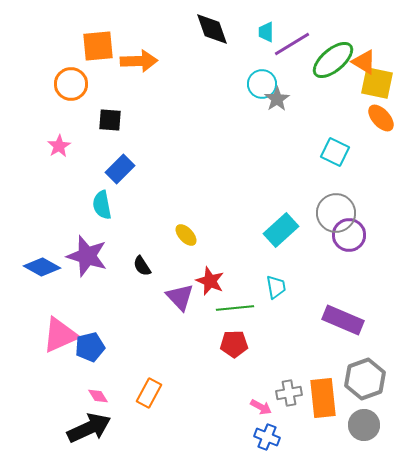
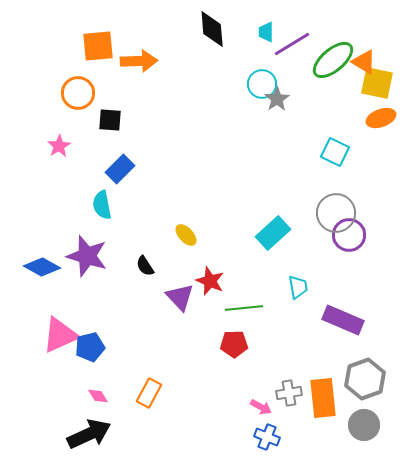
black diamond at (212, 29): rotated 15 degrees clockwise
orange circle at (71, 84): moved 7 px right, 9 px down
orange ellipse at (381, 118): rotated 68 degrees counterclockwise
cyan rectangle at (281, 230): moved 8 px left, 3 px down
black semicircle at (142, 266): moved 3 px right
cyan trapezoid at (276, 287): moved 22 px right
green line at (235, 308): moved 9 px right
black arrow at (89, 428): moved 6 px down
